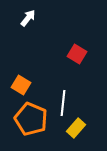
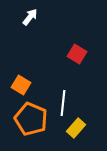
white arrow: moved 2 px right, 1 px up
